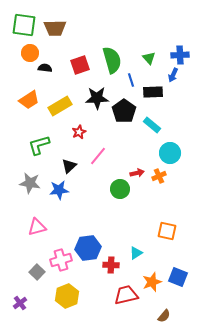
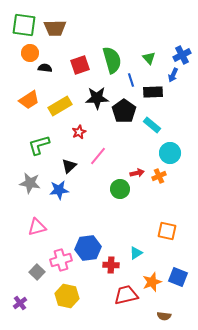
blue cross: moved 2 px right; rotated 24 degrees counterclockwise
yellow hexagon: rotated 25 degrees counterclockwise
brown semicircle: rotated 56 degrees clockwise
